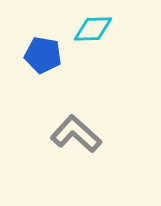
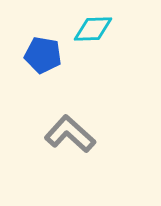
gray L-shape: moved 6 px left
